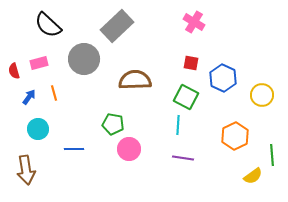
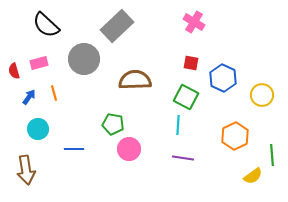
black semicircle: moved 2 px left
